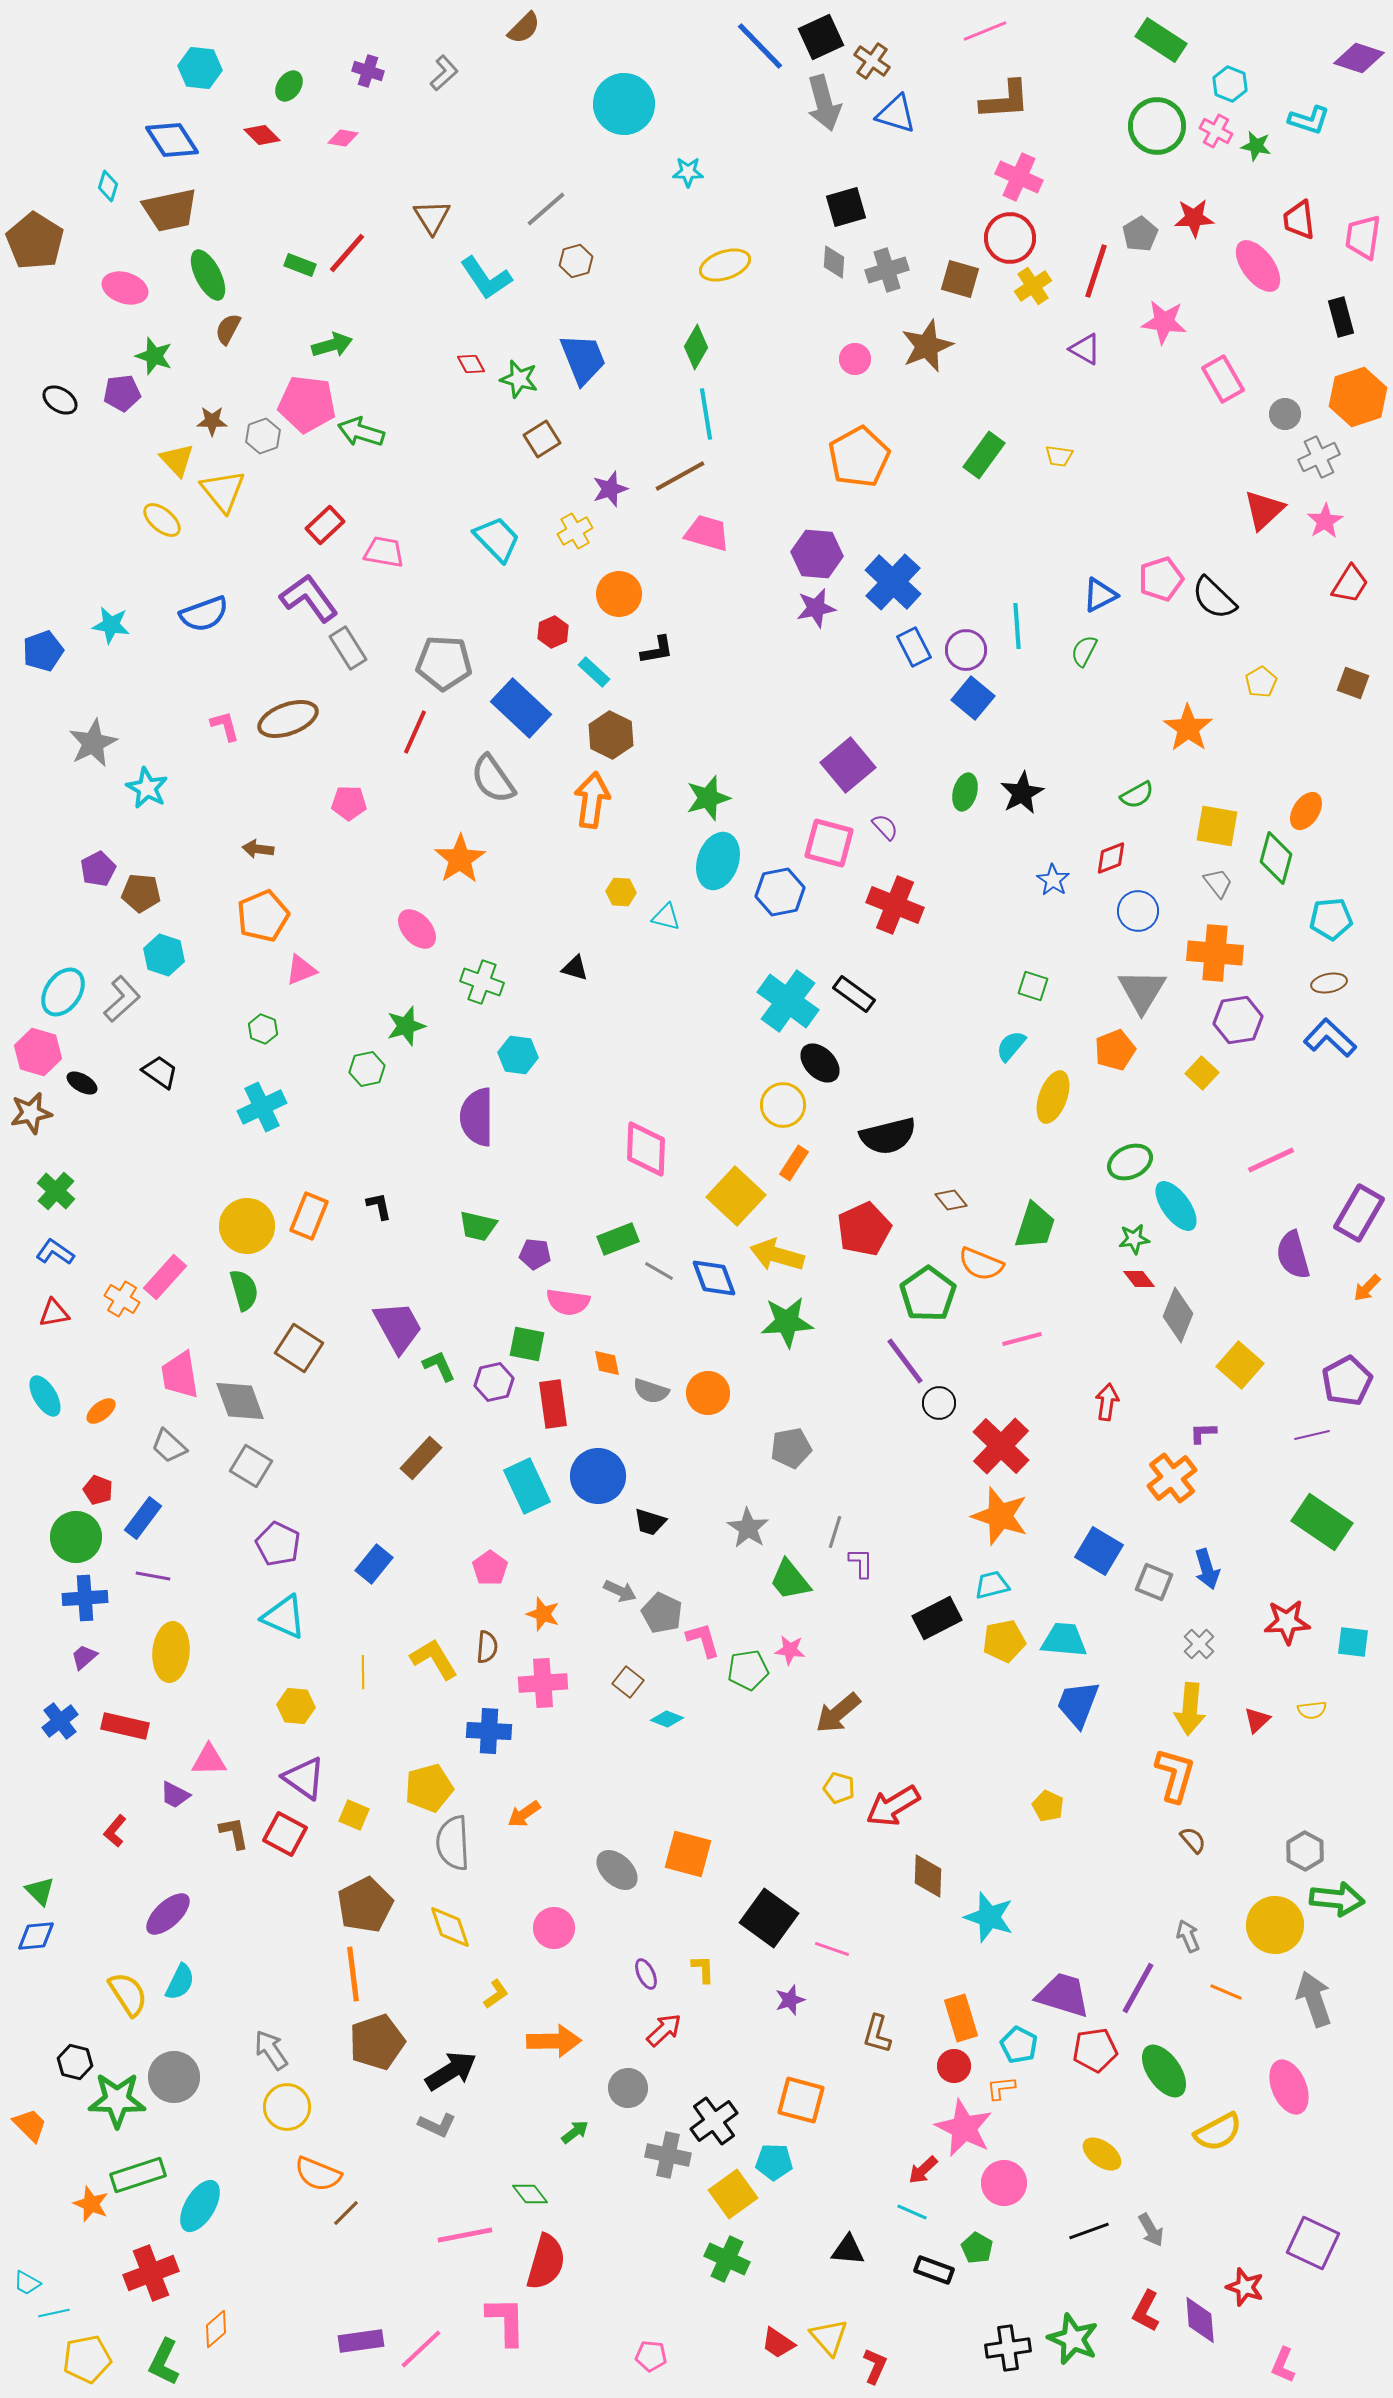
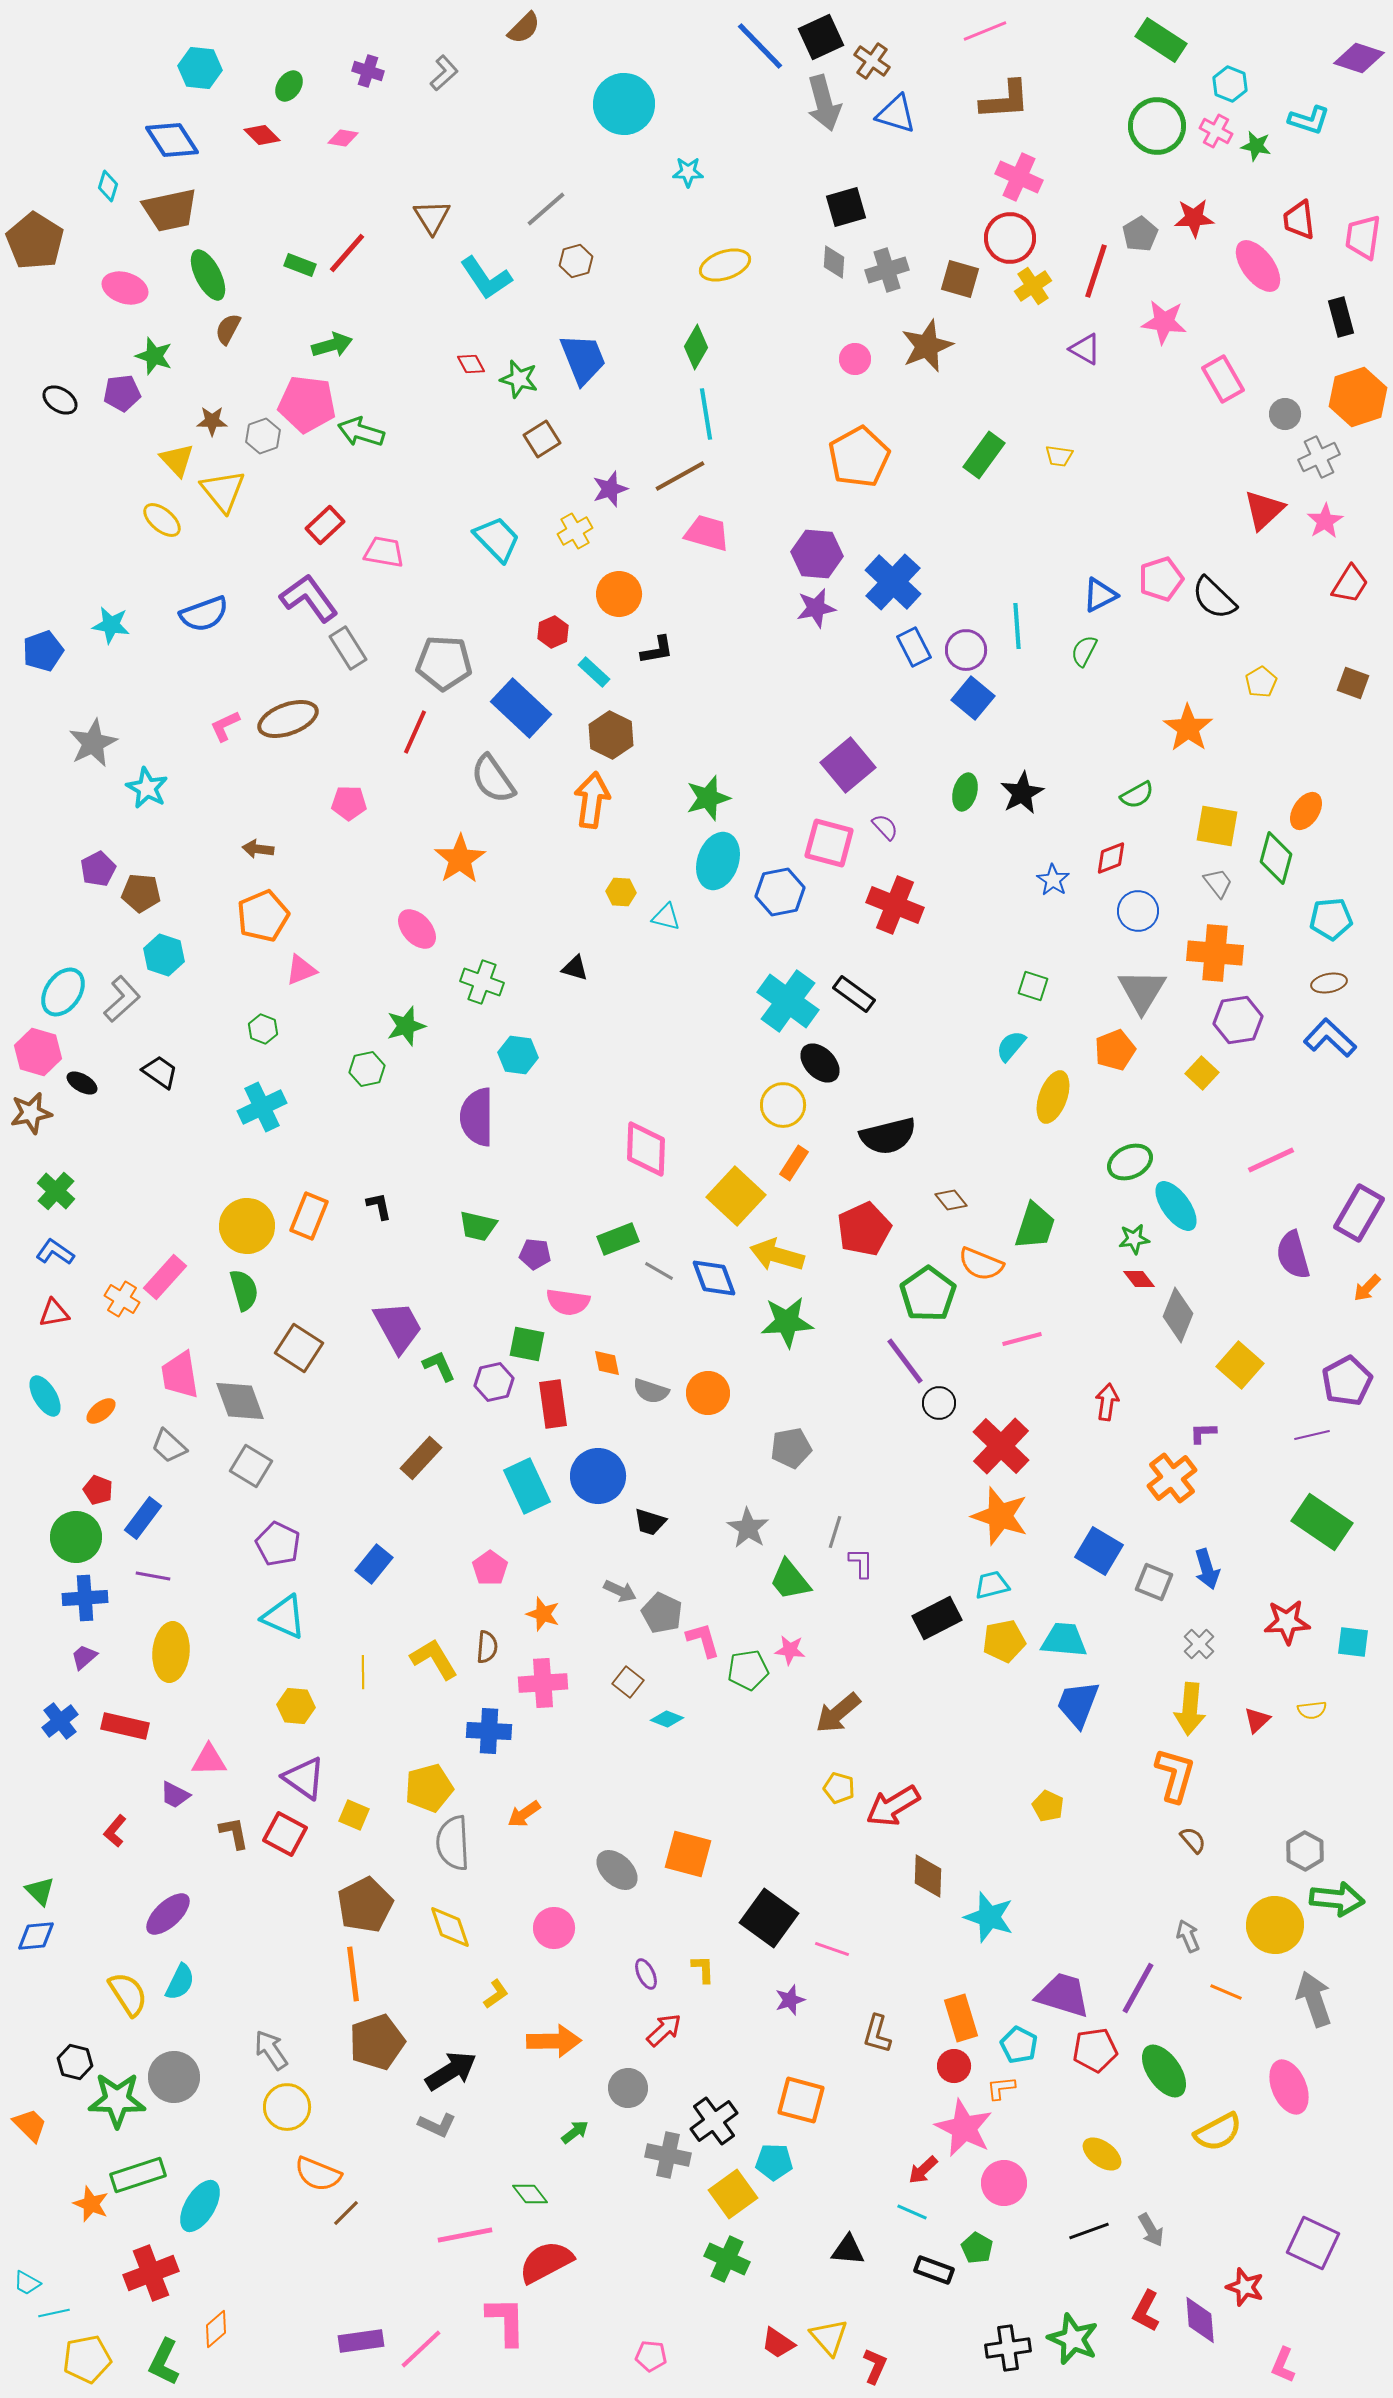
pink L-shape at (225, 726): rotated 100 degrees counterclockwise
red semicircle at (546, 2262): rotated 134 degrees counterclockwise
